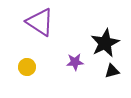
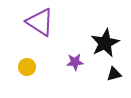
black triangle: moved 2 px right, 3 px down
